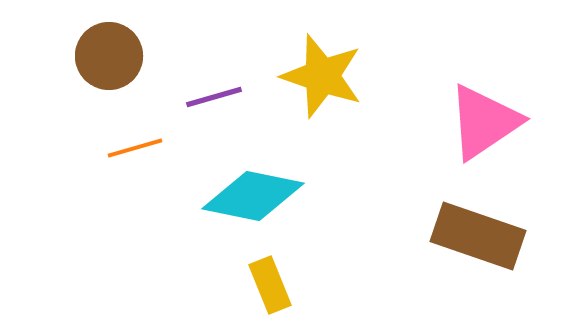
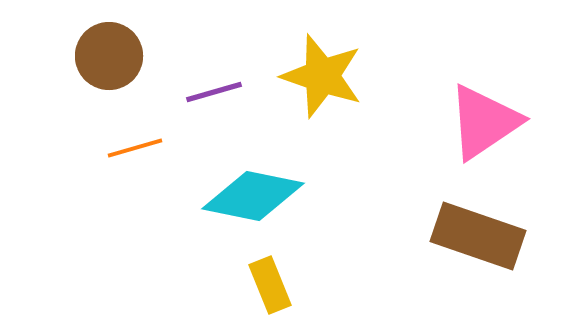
purple line: moved 5 px up
